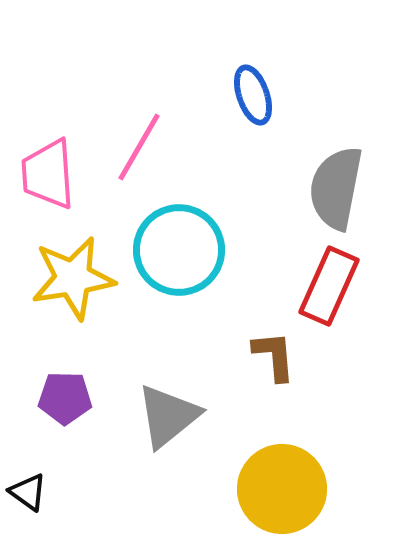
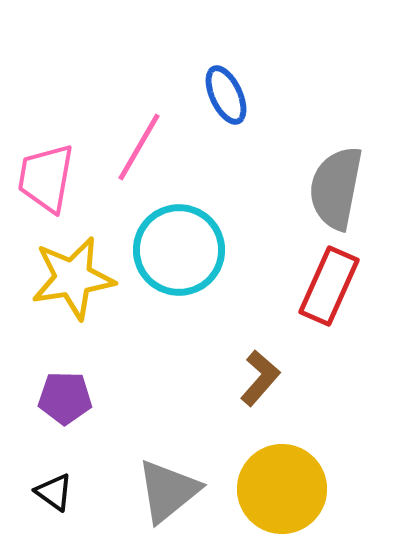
blue ellipse: moved 27 px left; rotated 6 degrees counterclockwise
pink trapezoid: moved 2 px left, 4 px down; rotated 14 degrees clockwise
brown L-shape: moved 14 px left, 22 px down; rotated 46 degrees clockwise
gray triangle: moved 75 px down
black triangle: moved 26 px right
